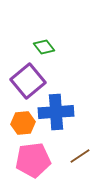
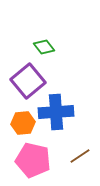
pink pentagon: rotated 20 degrees clockwise
